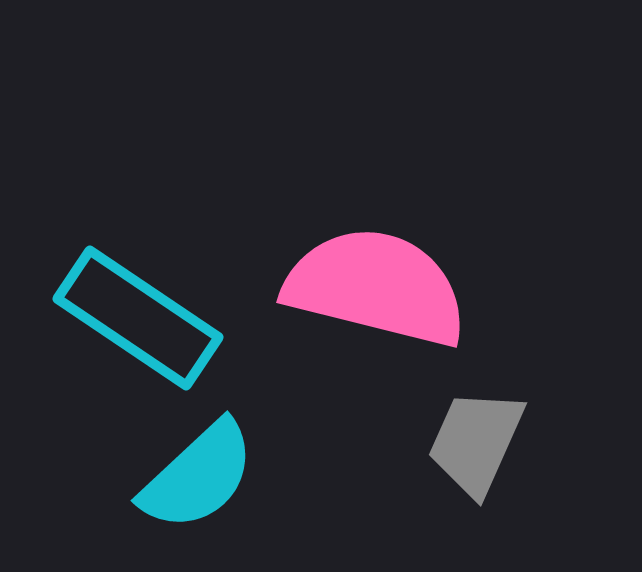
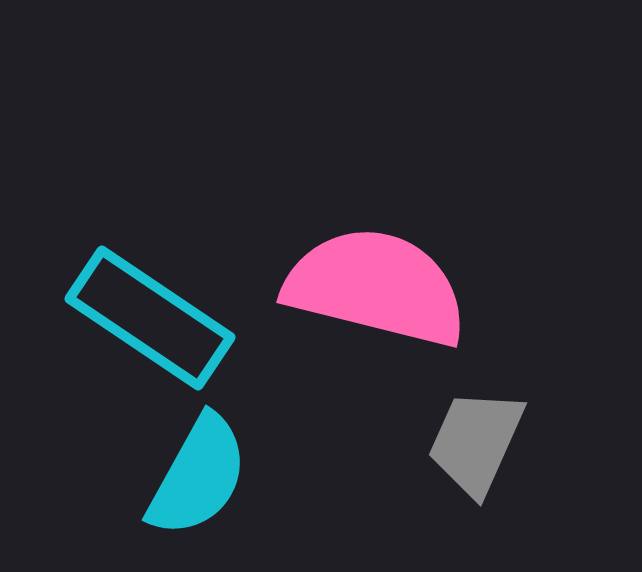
cyan rectangle: moved 12 px right
cyan semicircle: rotated 18 degrees counterclockwise
